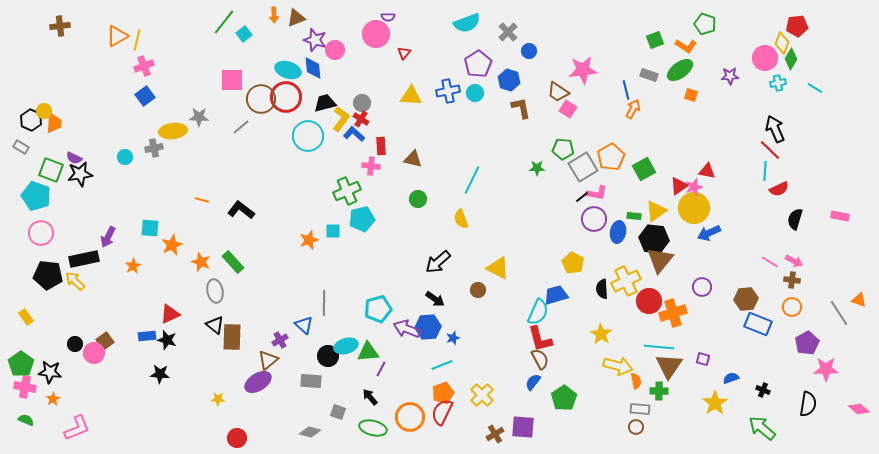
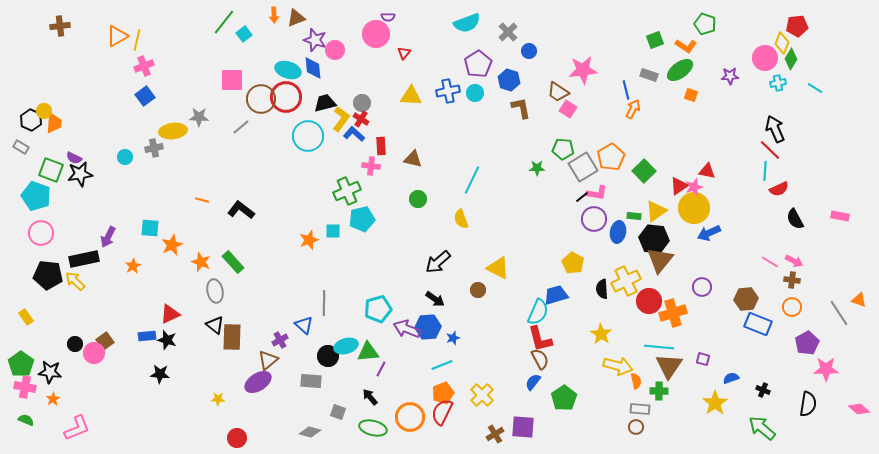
green square at (644, 169): moved 2 px down; rotated 15 degrees counterclockwise
black semicircle at (795, 219): rotated 45 degrees counterclockwise
